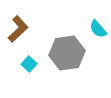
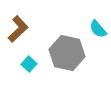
gray hexagon: rotated 20 degrees clockwise
